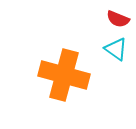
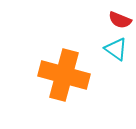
red semicircle: moved 2 px right, 1 px down
